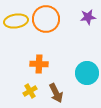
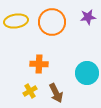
orange circle: moved 6 px right, 3 px down
